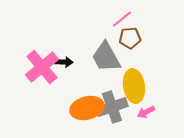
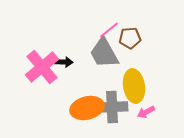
pink line: moved 13 px left, 11 px down
gray trapezoid: moved 2 px left, 4 px up
gray cross: rotated 16 degrees clockwise
